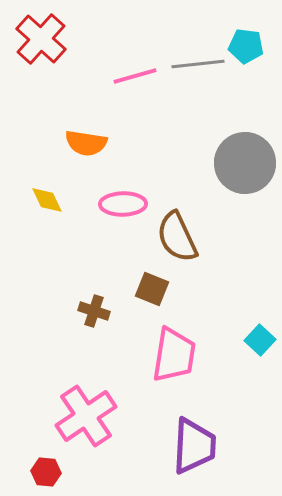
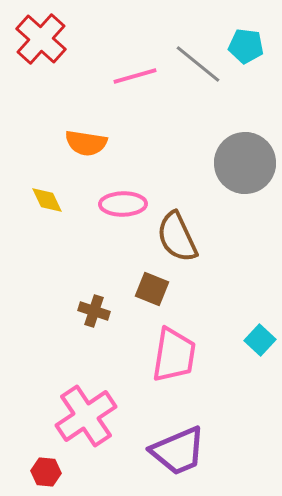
gray line: rotated 45 degrees clockwise
purple trapezoid: moved 16 px left, 5 px down; rotated 64 degrees clockwise
